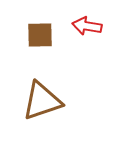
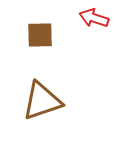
red arrow: moved 7 px right, 8 px up; rotated 8 degrees clockwise
